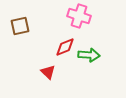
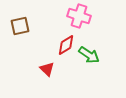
red diamond: moved 1 px right, 2 px up; rotated 10 degrees counterclockwise
green arrow: rotated 30 degrees clockwise
red triangle: moved 1 px left, 3 px up
